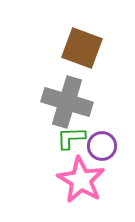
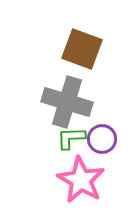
brown square: moved 1 px down
purple circle: moved 7 px up
